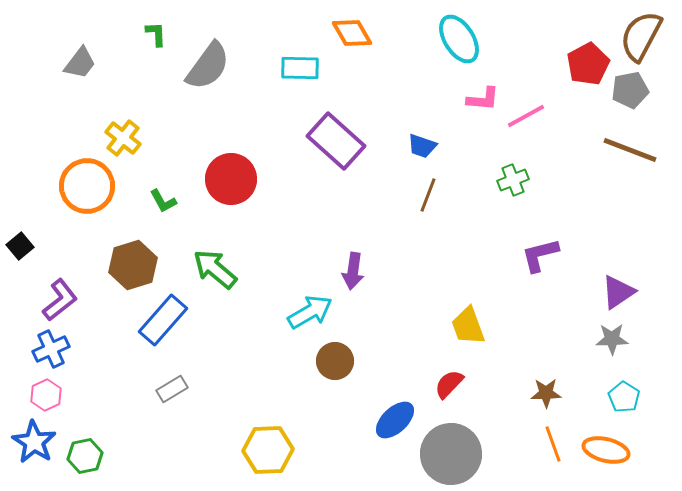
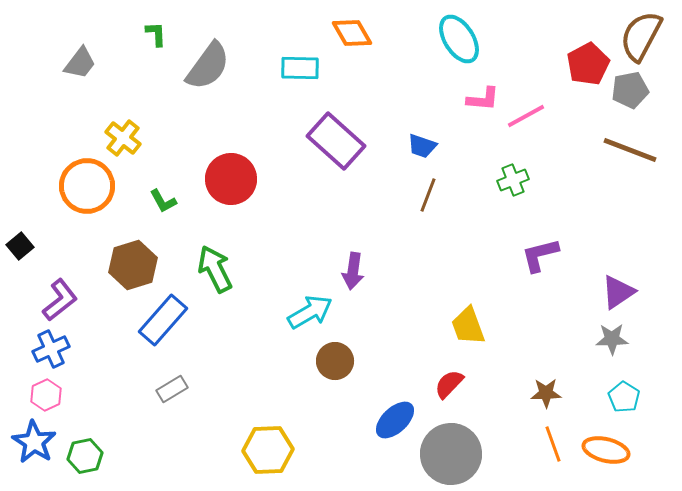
green arrow at (215, 269): rotated 24 degrees clockwise
